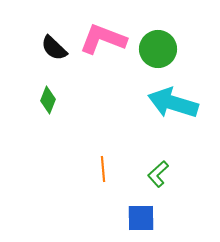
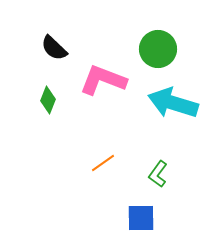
pink L-shape: moved 41 px down
orange line: moved 6 px up; rotated 60 degrees clockwise
green L-shape: rotated 12 degrees counterclockwise
